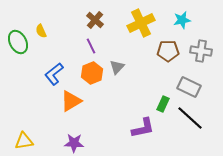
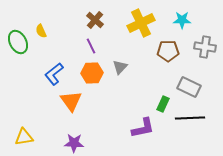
cyan star: rotated 12 degrees clockwise
gray cross: moved 4 px right, 4 px up
gray triangle: moved 3 px right
orange hexagon: rotated 20 degrees clockwise
orange triangle: rotated 35 degrees counterclockwise
black line: rotated 44 degrees counterclockwise
yellow triangle: moved 4 px up
